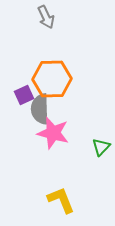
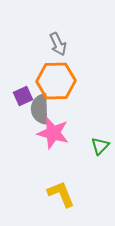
gray arrow: moved 12 px right, 27 px down
orange hexagon: moved 4 px right, 2 px down
purple square: moved 1 px left, 1 px down
green triangle: moved 1 px left, 1 px up
yellow L-shape: moved 6 px up
